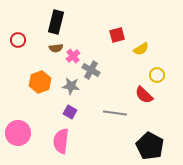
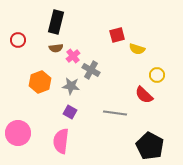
yellow semicircle: moved 4 px left; rotated 49 degrees clockwise
